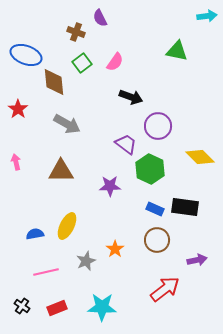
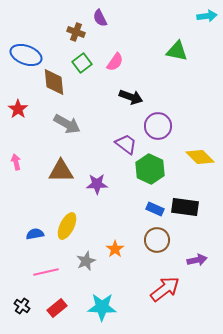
purple star: moved 13 px left, 2 px up
red rectangle: rotated 18 degrees counterclockwise
